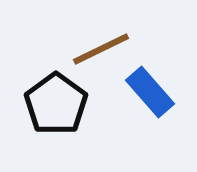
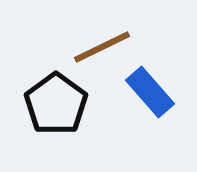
brown line: moved 1 px right, 2 px up
